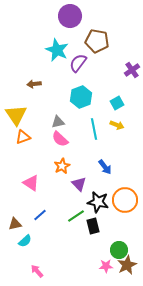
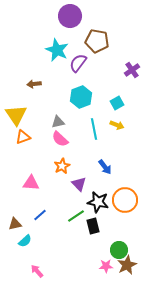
pink triangle: rotated 30 degrees counterclockwise
